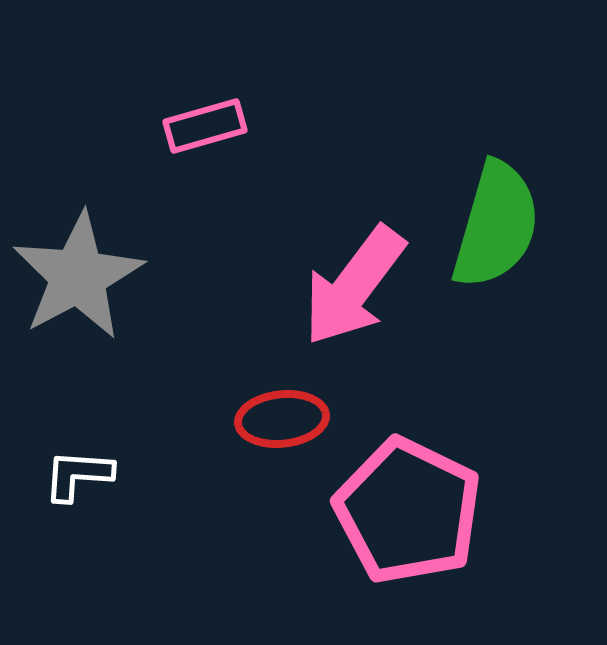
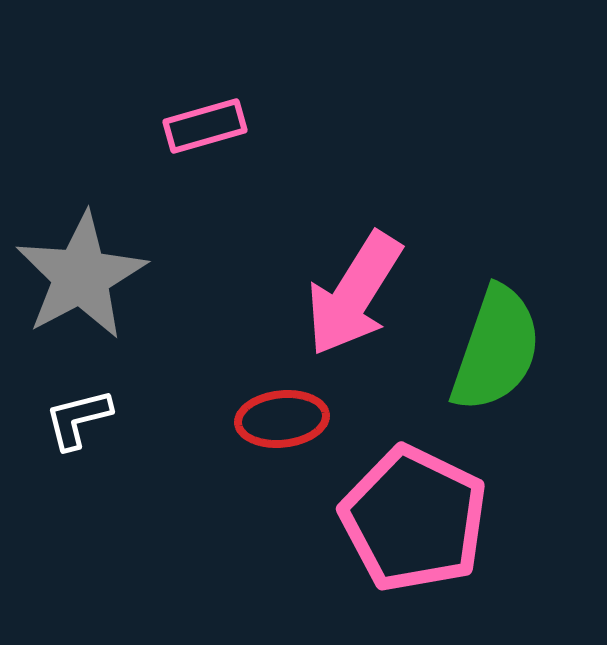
green semicircle: moved 124 px down; rotated 3 degrees clockwise
gray star: moved 3 px right
pink arrow: moved 8 px down; rotated 5 degrees counterclockwise
white L-shape: moved 56 px up; rotated 18 degrees counterclockwise
pink pentagon: moved 6 px right, 8 px down
